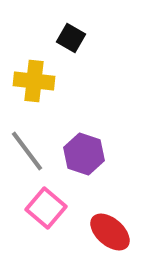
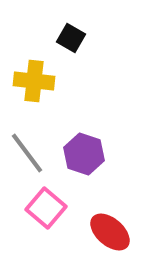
gray line: moved 2 px down
